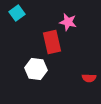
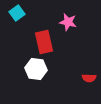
red rectangle: moved 8 px left
